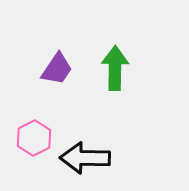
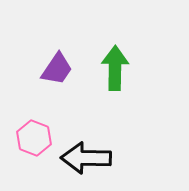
pink hexagon: rotated 12 degrees counterclockwise
black arrow: moved 1 px right
